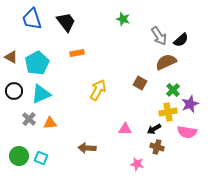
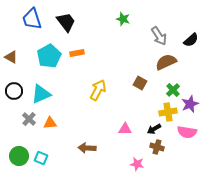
black semicircle: moved 10 px right
cyan pentagon: moved 12 px right, 7 px up
